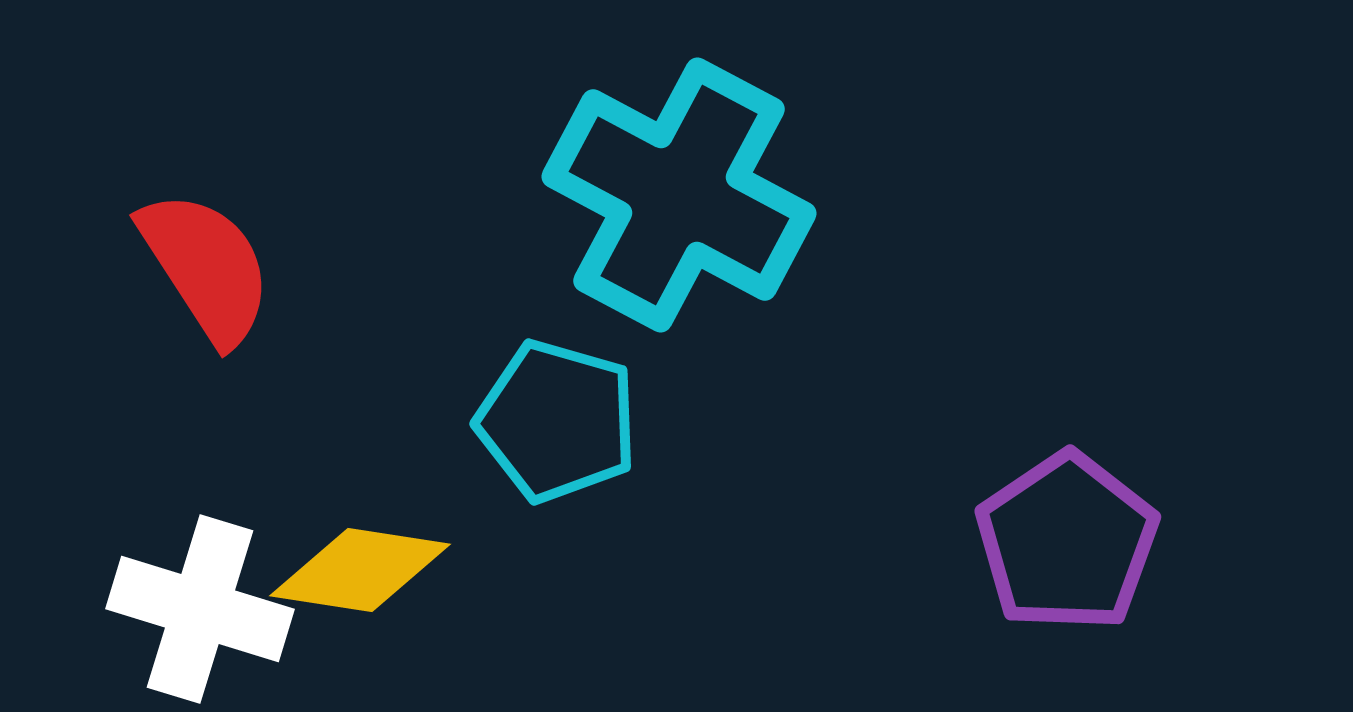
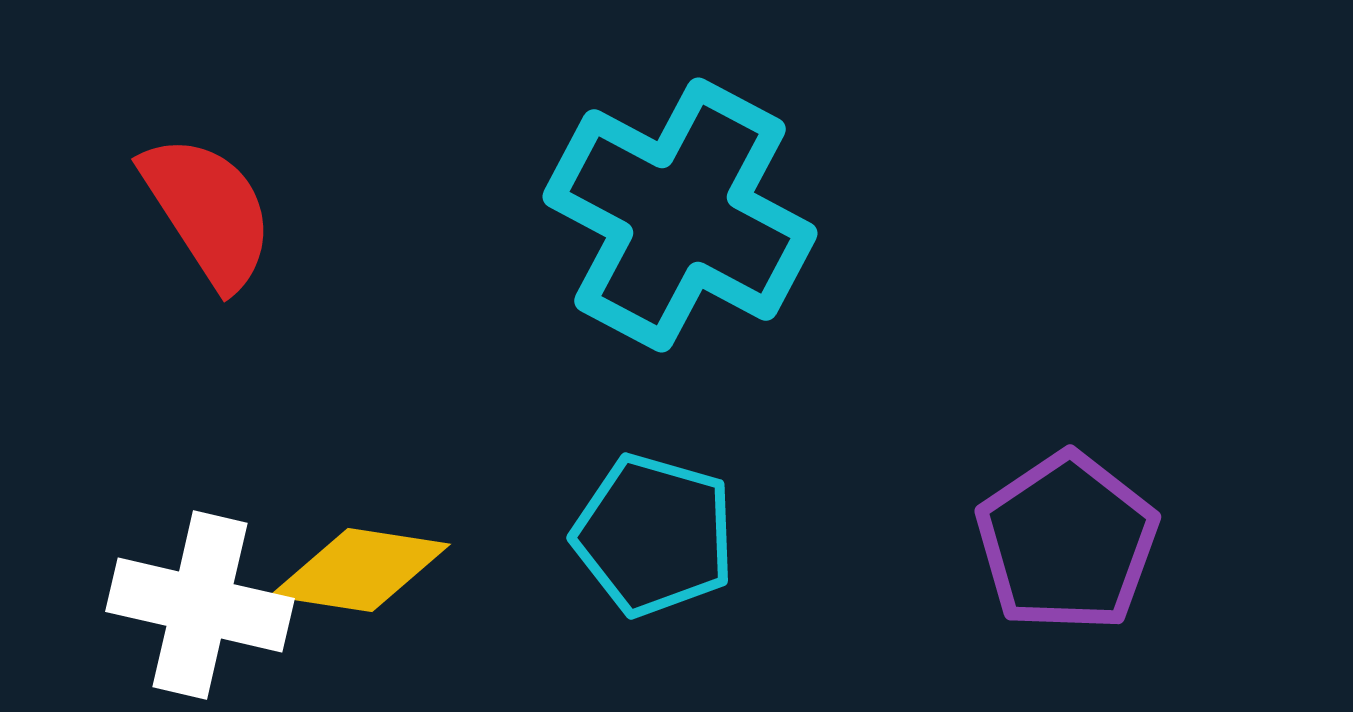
cyan cross: moved 1 px right, 20 px down
red semicircle: moved 2 px right, 56 px up
cyan pentagon: moved 97 px right, 114 px down
white cross: moved 4 px up; rotated 4 degrees counterclockwise
